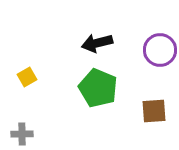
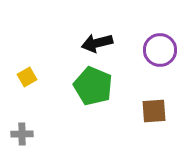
green pentagon: moved 5 px left, 2 px up
